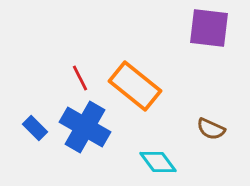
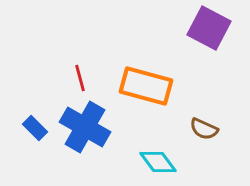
purple square: rotated 21 degrees clockwise
red line: rotated 12 degrees clockwise
orange rectangle: moved 11 px right; rotated 24 degrees counterclockwise
brown semicircle: moved 7 px left
